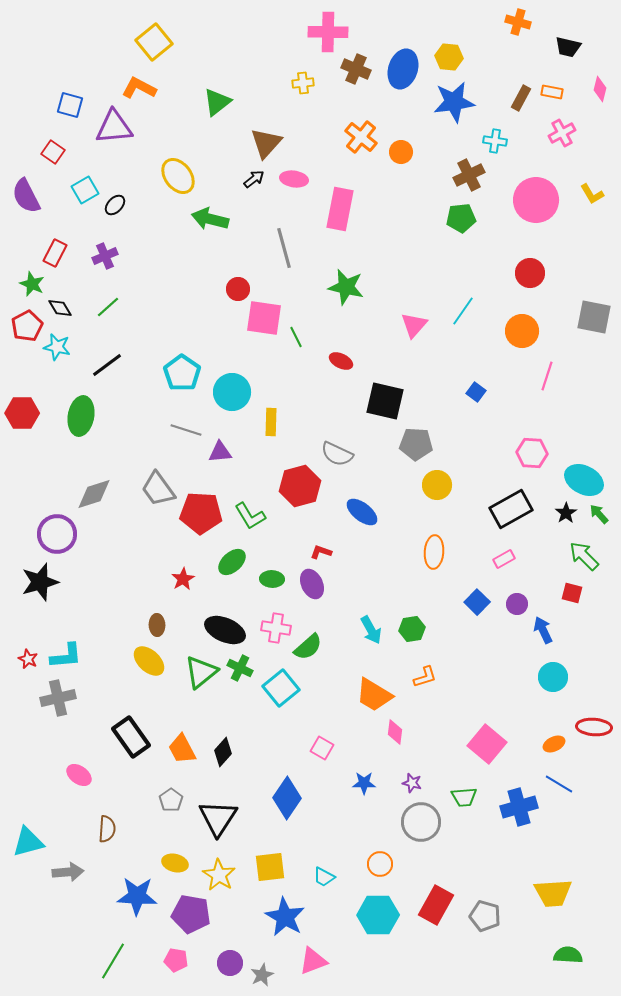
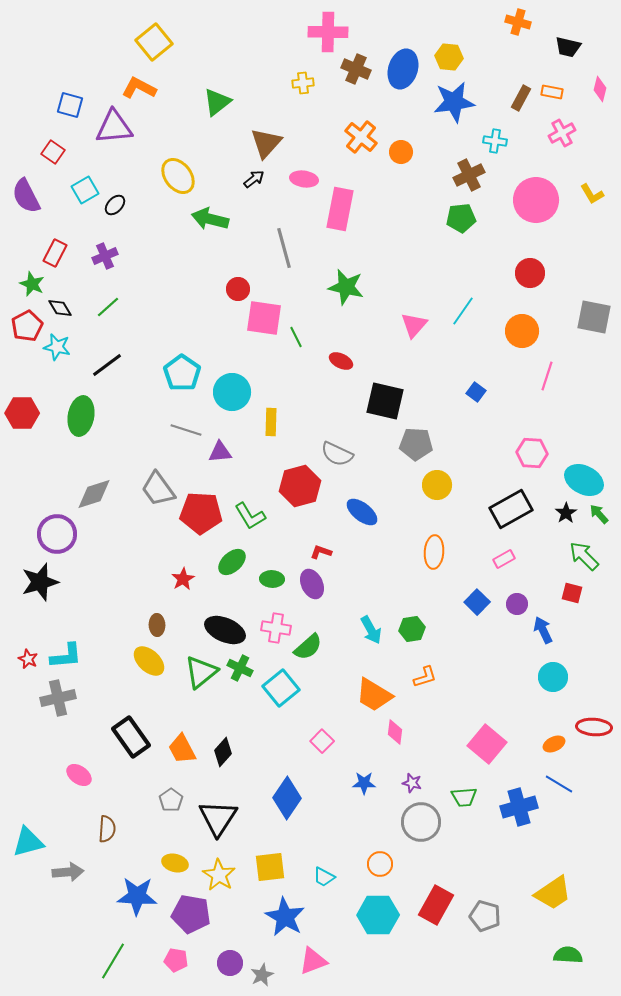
pink ellipse at (294, 179): moved 10 px right
pink square at (322, 748): moved 7 px up; rotated 15 degrees clockwise
yellow trapezoid at (553, 893): rotated 30 degrees counterclockwise
